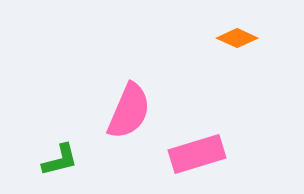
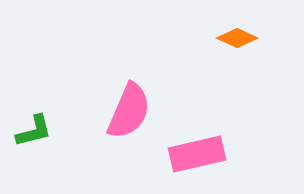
pink rectangle: rotated 4 degrees clockwise
green L-shape: moved 26 px left, 29 px up
